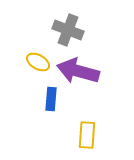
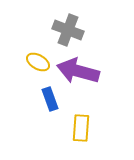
blue rectangle: moved 1 px left; rotated 25 degrees counterclockwise
yellow rectangle: moved 6 px left, 7 px up
